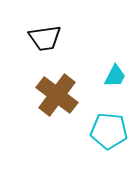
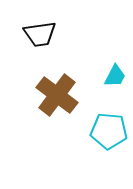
black trapezoid: moved 5 px left, 4 px up
